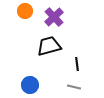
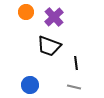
orange circle: moved 1 px right, 1 px down
black trapezoid: rotated 145 degrees counterclockwise
black line: moved 1 px left, 1 px up
